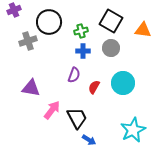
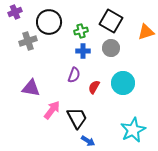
purple cross: moved 1 px right, 2 px down
orange triangle: moved 3 px right, 2 px down; rotated 24 degrees counterclockwise
blue arrow: moved 1 px left, 1 px down
